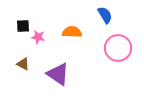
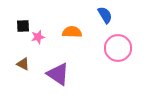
pink star: rotated 24 degrees counterclockwise
